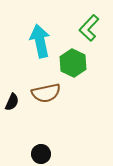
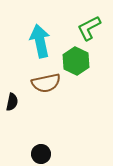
green L-shape: rotated 20 degrees clockwise
green hexagon: moved 3 px right, 2 px up
brown semicircle: moved 10 px up
black semicircle: rotated 12 degrees counterclockwise
